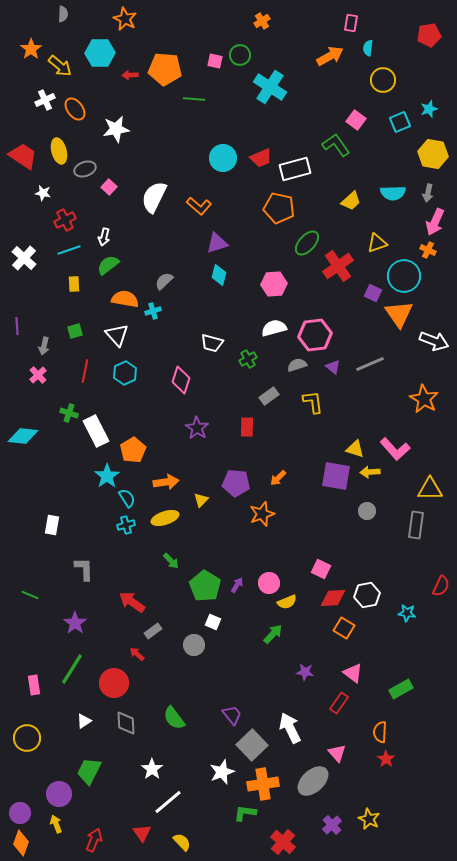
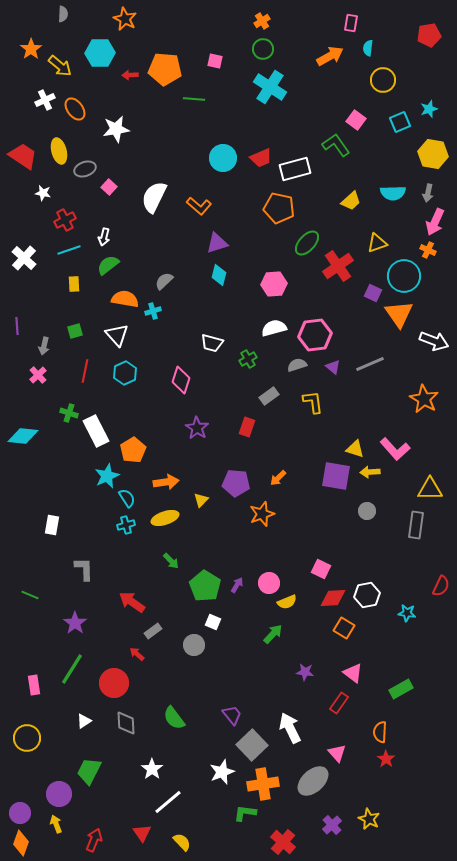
green circle at (240, 55): moved 23 px right, 6 px up
red rectangle at (247, 427): rotated 18 degrees clockwise
cyan star at (107, 476): rotated 10 degrees clockwise
